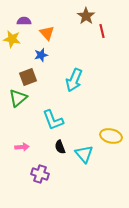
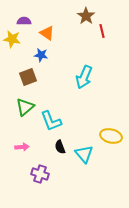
orange triangle: rotated 14 degrees counterclockwise
blue star: rotated 24 degrees clockwise
cyan arrow: moved 10 px right, 3 px up
green triangle: moved 7 px right, 9 px down
cyan L-shape: moved 2 px left, 1 px down
